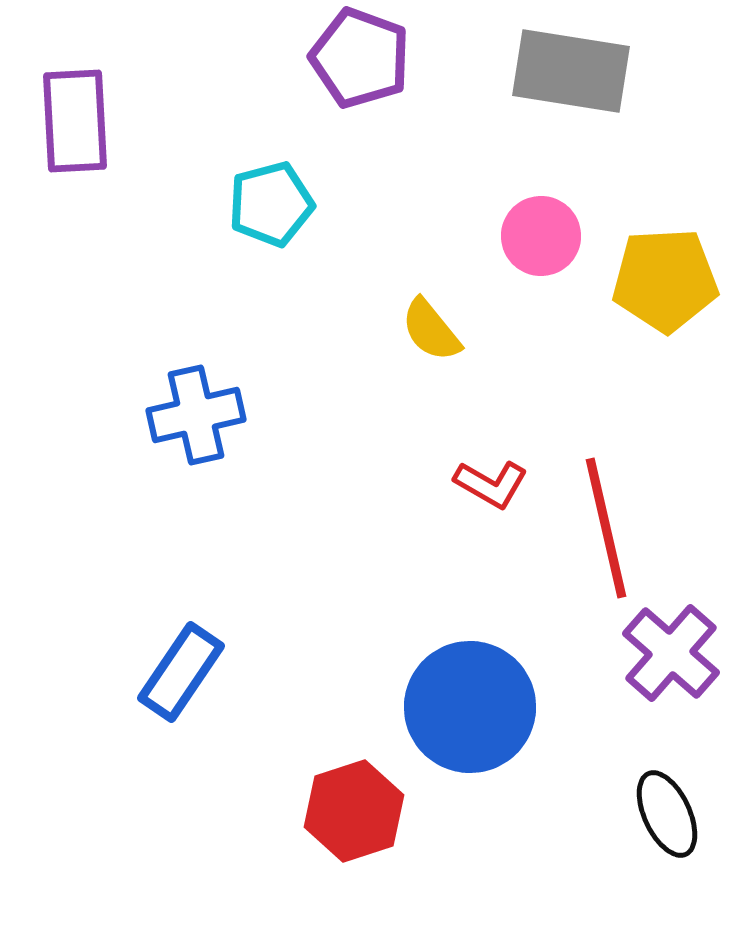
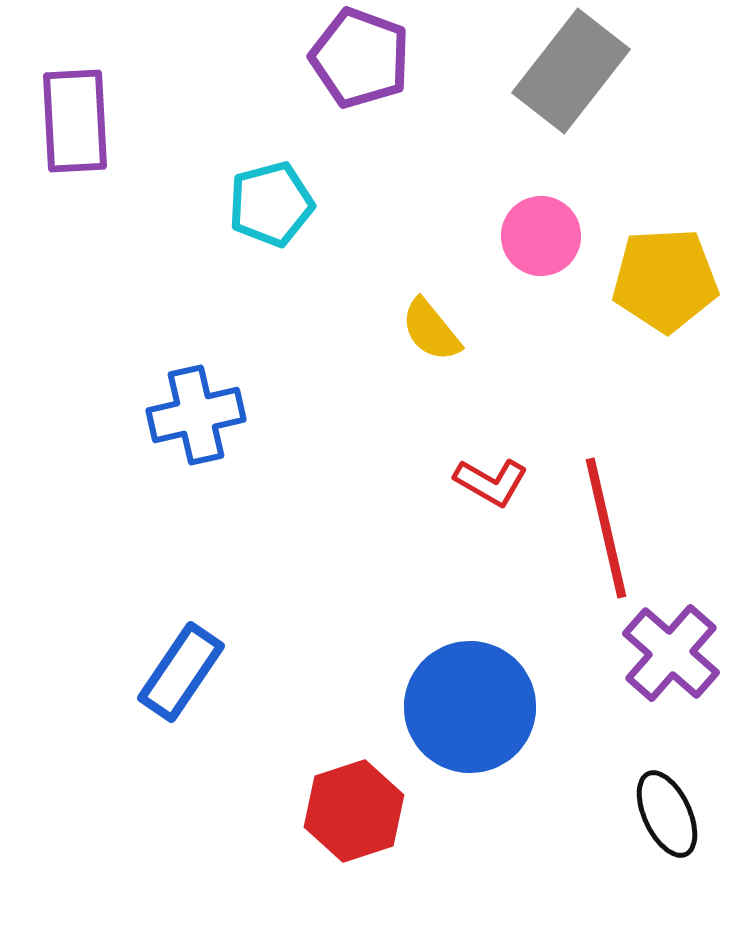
gray rectangle: rotated 61 degrees counterclockwise
red L-shape: moved 2 px up
